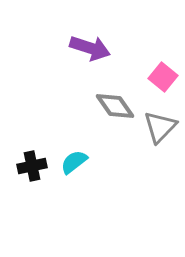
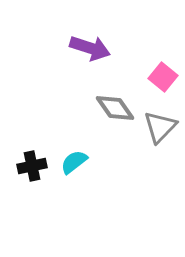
gray diamond: moved 2 px down
